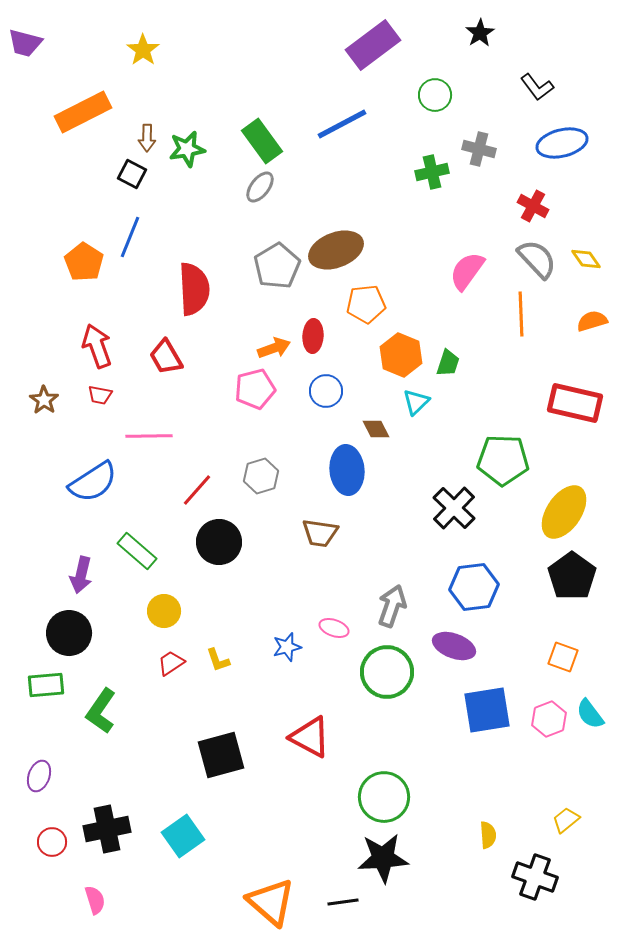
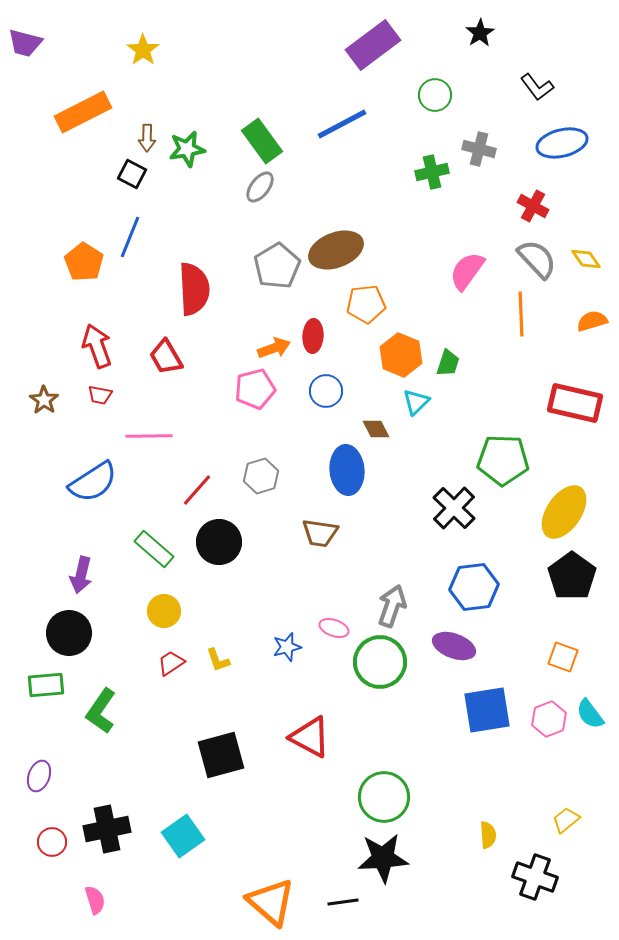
green rectangle at (137, 551): moved 17 px right, 2 px up
green circle at (387, 672): moved 7 px left, 10 px up
